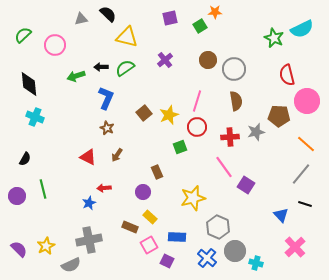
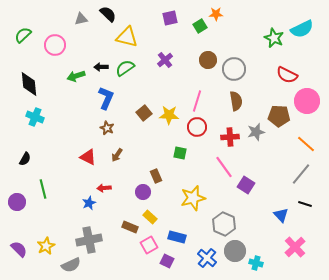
orange star at (215, 12): moved 1 px right, 2 px down
red semicircle at (287, 75): rotated 50 degrees counterclockwise
yellow star at (169, 115): rotated 24 degrees clockwise
green square at (180, 147): moved 6 px down; rotated 32 degrees clockwise
brown rectangle at (157, 172): moved 1 px left, 4 px down
purple circle at (17, 196): moved 6 px down
gray hexagon at (218, 227): moved 6 px right, 3 px up
blue rectangle at (177, 237): rotated 12 degrees clockwise
